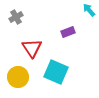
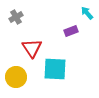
cyan arrow: moved 2 px left, 3 px down
purple rectangle: moved 3 px right, 1 px up
cyan square: moved 1 px left, 3 px up; rotated 20 degrees counterclockwise
yellow circle: moved 2 px left
